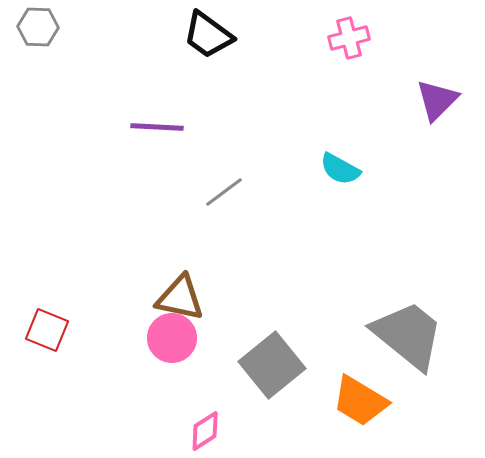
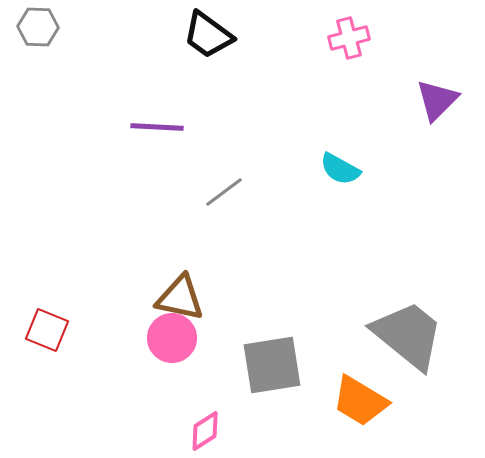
gray square: rotated 30 degrees clockwise
